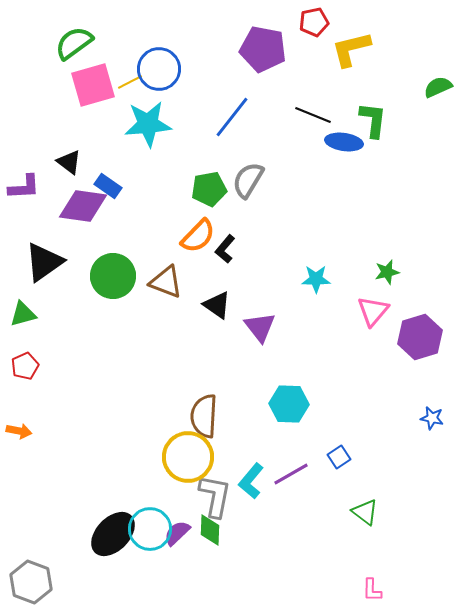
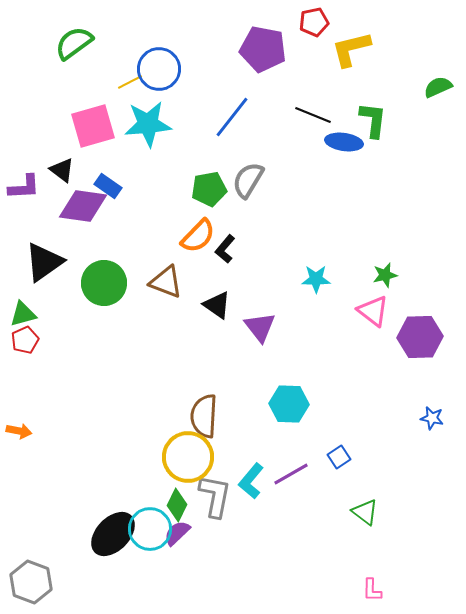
pink square at (93, 85): moved 41 px down
black triangle at (69, 162): moved 7 px left, 8 px down
green star at (387, 272): moved 2 px left, 3 px down
green circle at (113, 276): moved 9 px left, 7 px down
pink triangle at (373, 311): rotated 32 degrees counterclockwise
purple hexagon at (420, 337): rotated 15 degrees clockwise
red pentagon at (25, 366): moved 26 px up
green diamond at (210, 530): moved 33 px left, 25 px up; rotated 24 degrees clockwise
